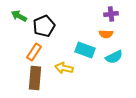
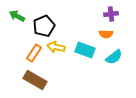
green arrow: moved 2 px left
orange rectangle: moved 1 px down
cyan semicircle: rotated 12 degrees counterclockwise
yellow arrow: moved 8 px left, 21 px up
brown rectangle: moved 2 px down; rotated 65 degrees counterclockwise
